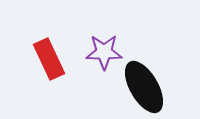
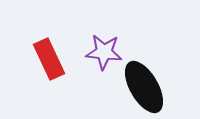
purple star: rotated 6 degrees clockwise
